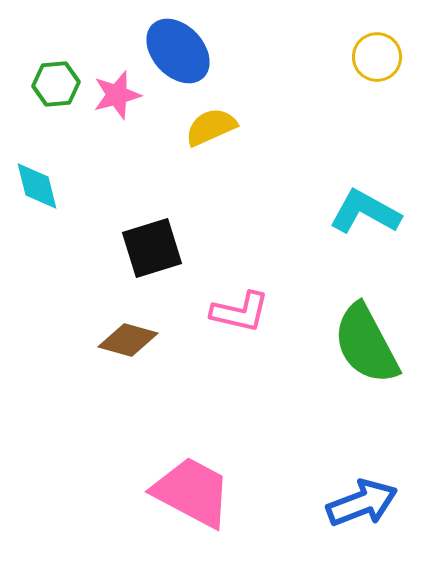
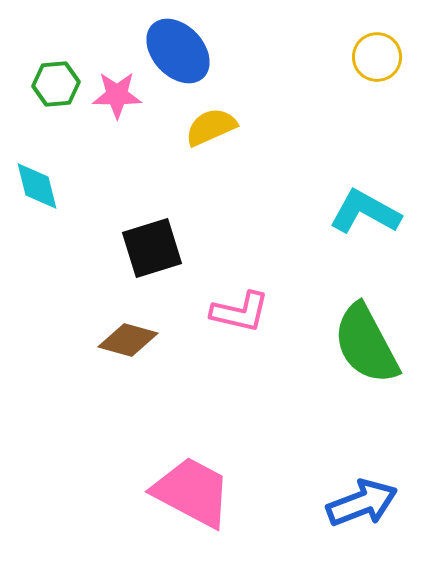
pink star: rotated 15 degrees clockwise
